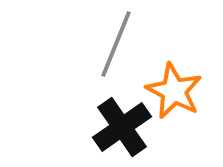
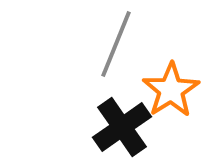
orange star: moved 3 px left, 1 px up; rotated 12 degrees clockwise
